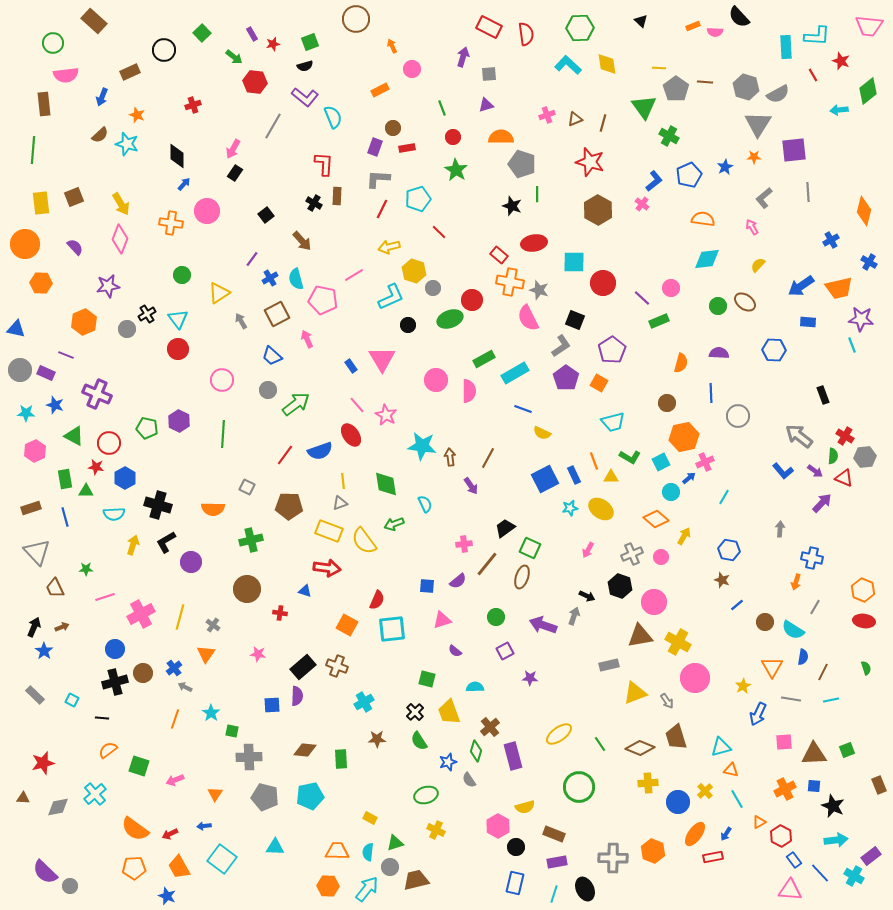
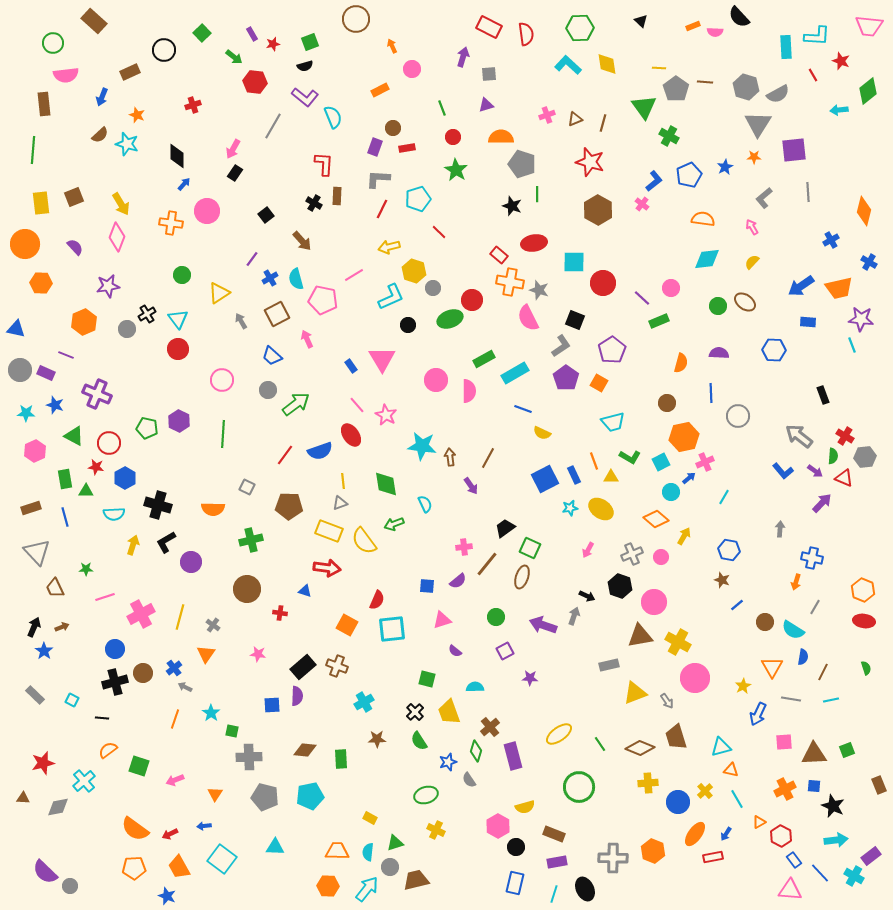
pink diamond at (120, 239): moved 3 px left, 2 px up
yellow semicircle at (758, 265): moved 6 px left, 3 px up
pink cross at (464, 544): moved 3 px down
cyan cross at (95, 794): moved 11 px left, 13 px up
